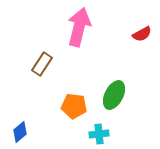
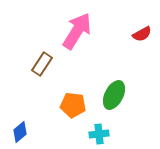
pink arrow: moved 2 px left, 4 px down; rotated 18 degrees clockwise
orange pentagon: moved 1 px left, 1 px up
